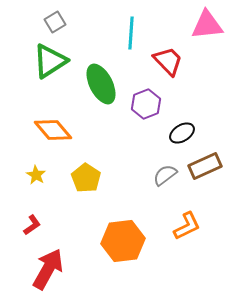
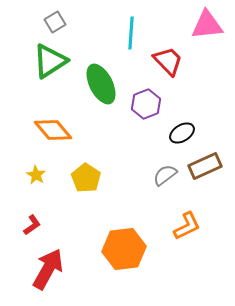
orange hexagon: moved 1 px right, 8 px down
